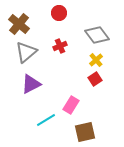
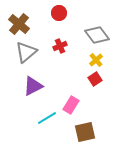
purple triangle: moved 2 px right, 2 px down
cyan line: moved 1 px right, 2 px up
